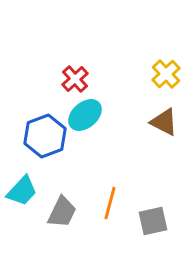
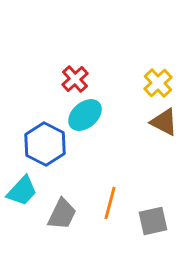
yellow cross: moved 8 px left, 9 px down
blue hexagon: moved 8 px down; rotated 12 degrees counterclockwise
gray trapezoid: moved 2 px down
